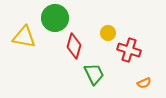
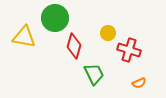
orange semicircle: moved 5 px left
